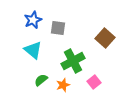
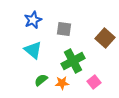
gray square: moved 6 px right, 1 px down
orange star: moved 1 px left, 2 px up; rotated 16 degrees clockwise
